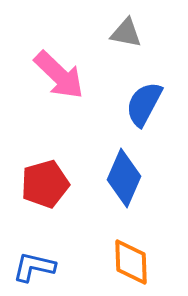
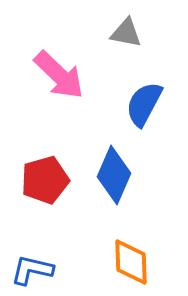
blue diamond: moved 10 px left, 3 px up
red pentagon: moved 4 px up
blue L-shape: moved 2 px left, 3 px down
